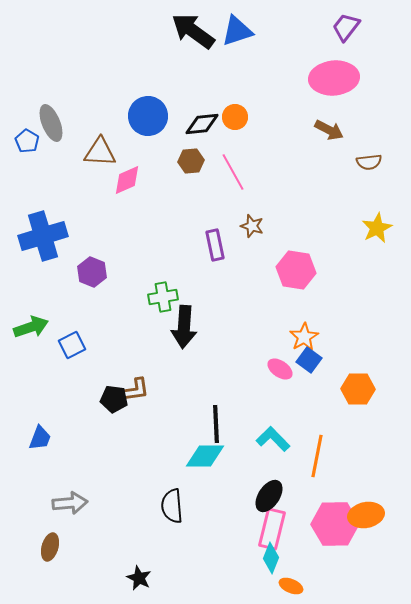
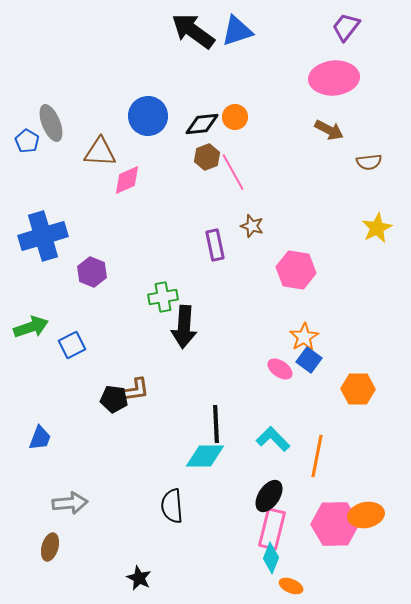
brown hexagon at (191, 161): moved 16 px right, 4 px up; rotated 15 degrees counterclockwise
